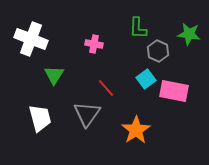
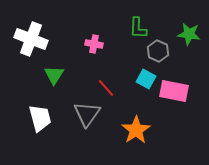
cyan square: rotated 24 degrees counterclockwise
